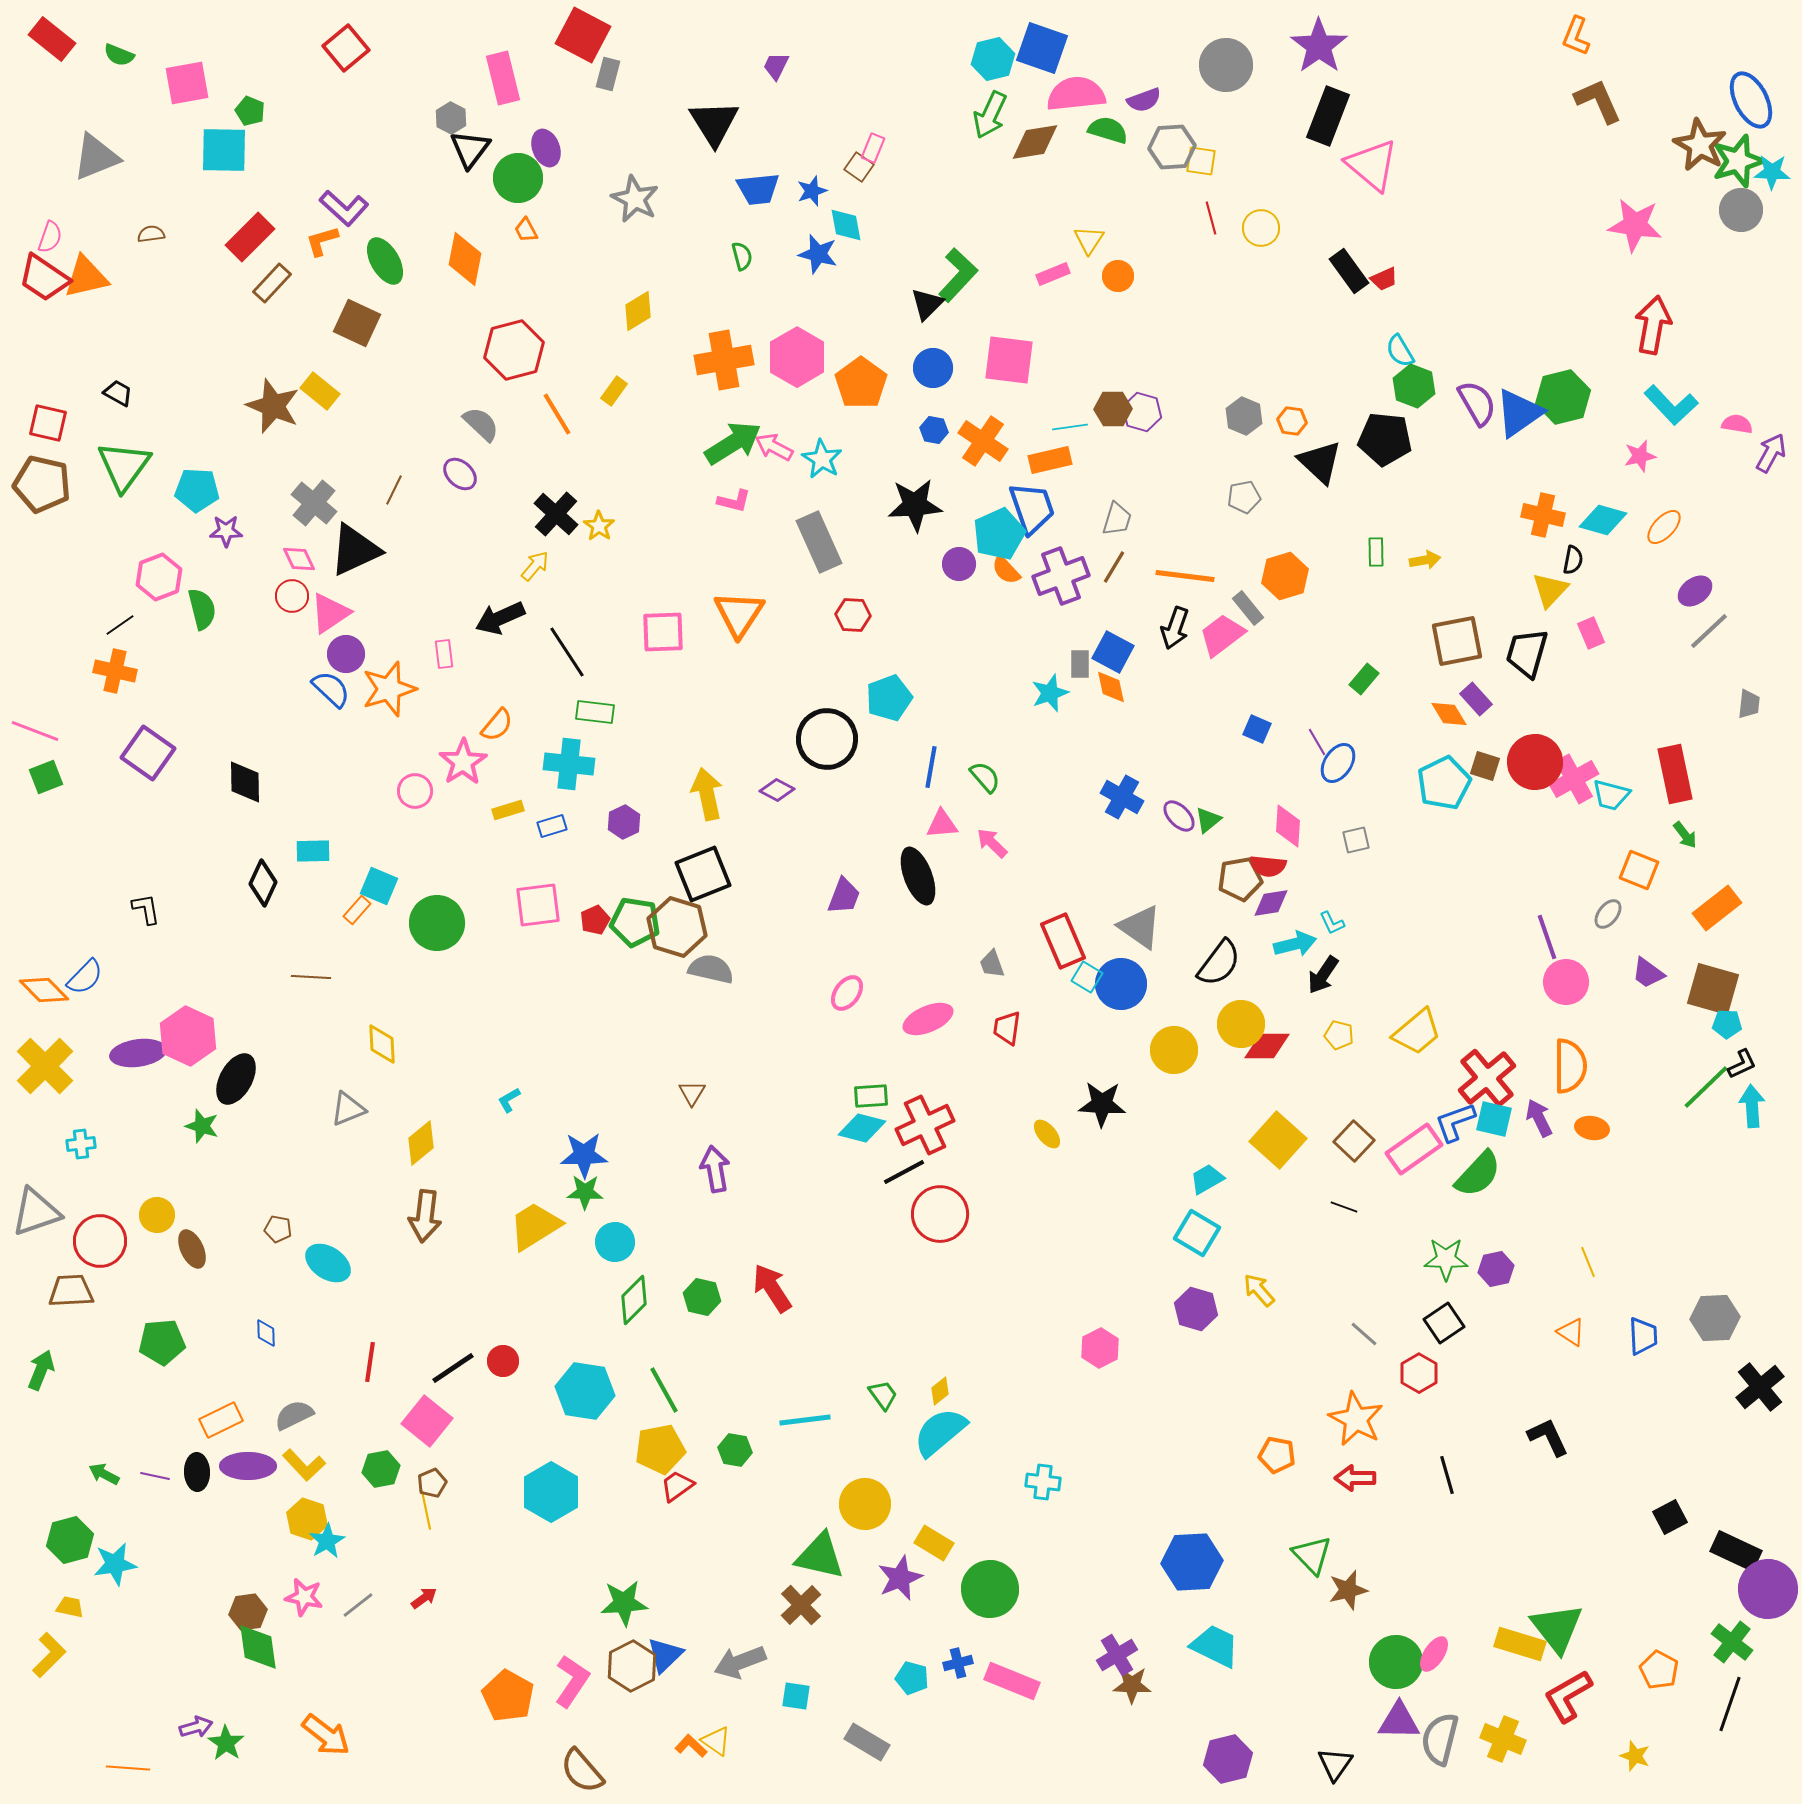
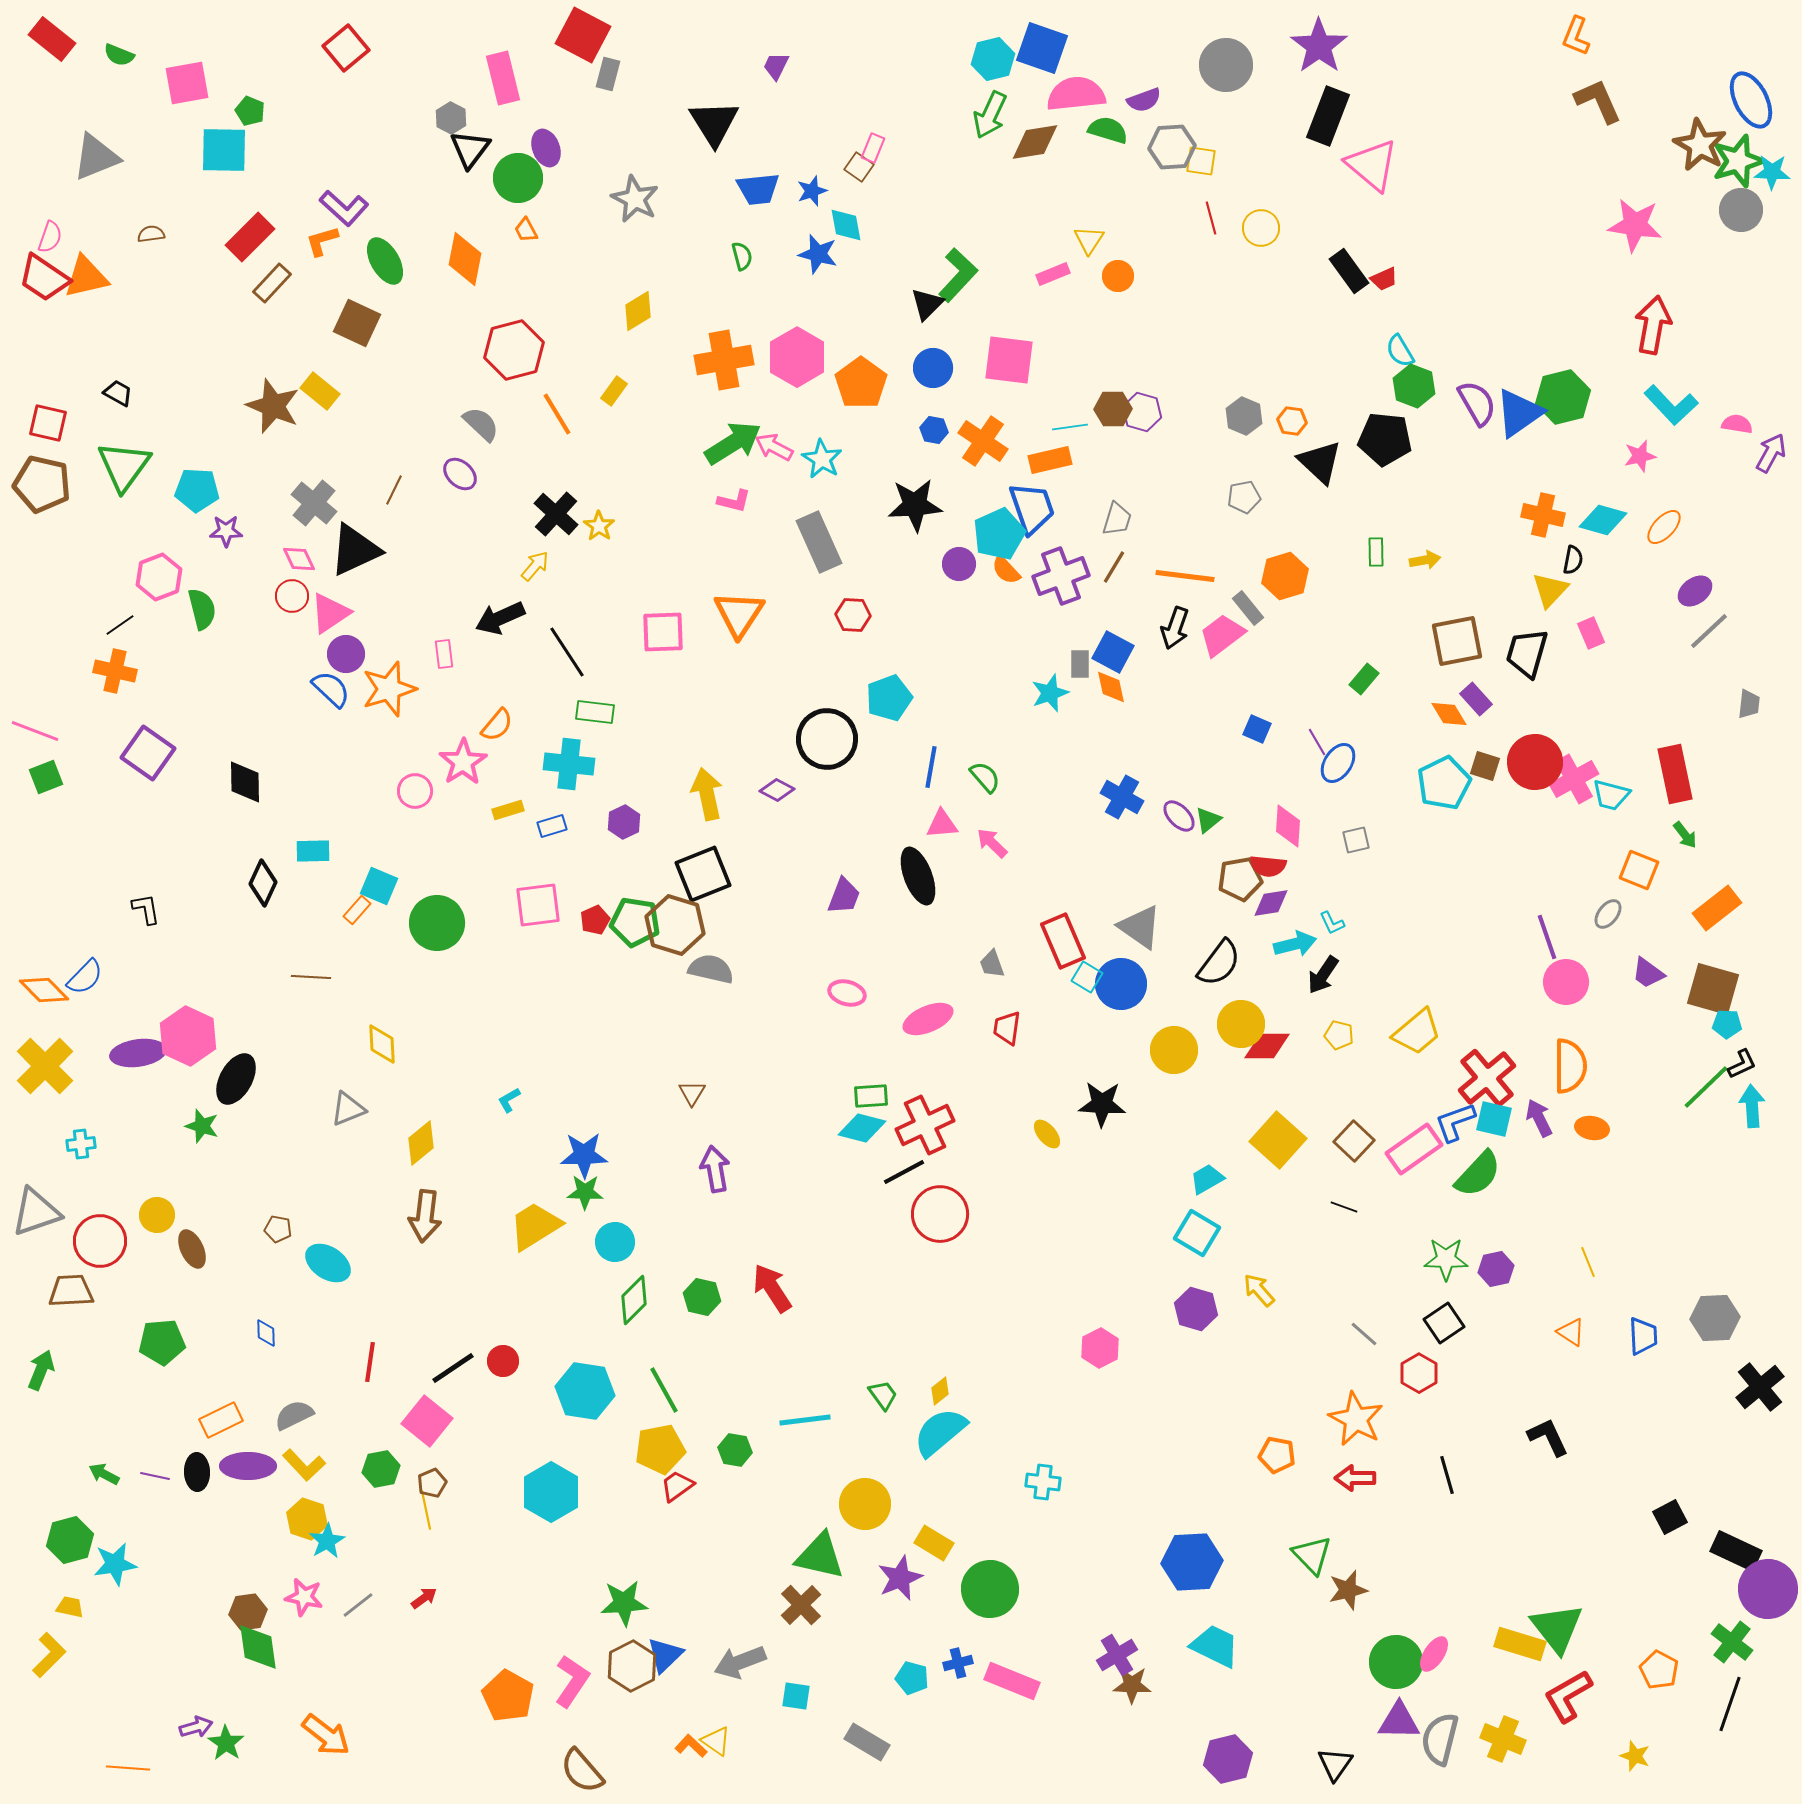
brown hexagon at (677, 927): moved 2 px left, 2 px up
pink ellipse at (847, 993): rotated 69 degrees clockwise
